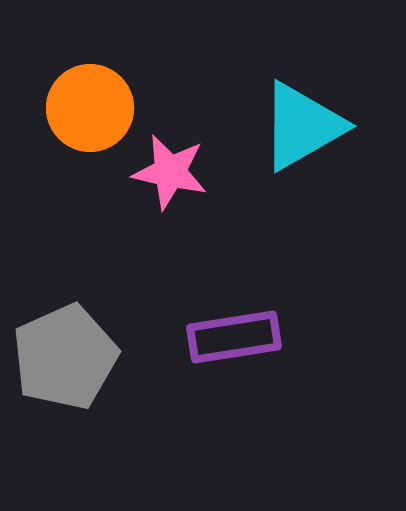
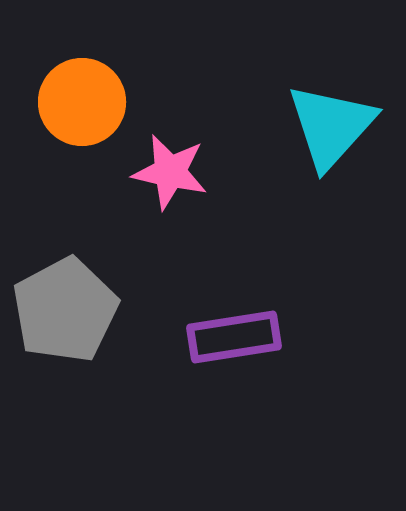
orange circle: moved 8 px left, 6 px up
cyan triangle: moved 29 px right; rotated 18 degrees counterclockwise
gray pentagon: moved 47 px up; rotated 4 degrees counterclockwise
